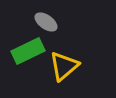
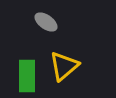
green rectangle: moved 1 px left, 25 px down; rotated 64 degrees counterclockwise
